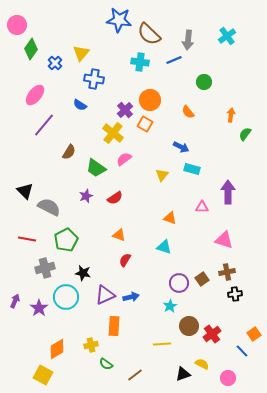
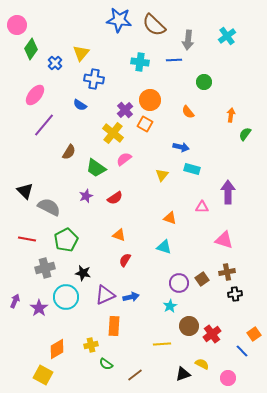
brown semicircle at (149, 34): moved 5 px right, 9 px up
blue line at (174, 60): rotated 21 degrees clockwise
blue arrow at (181, 147): rotated 14 degrees counterclockwise
